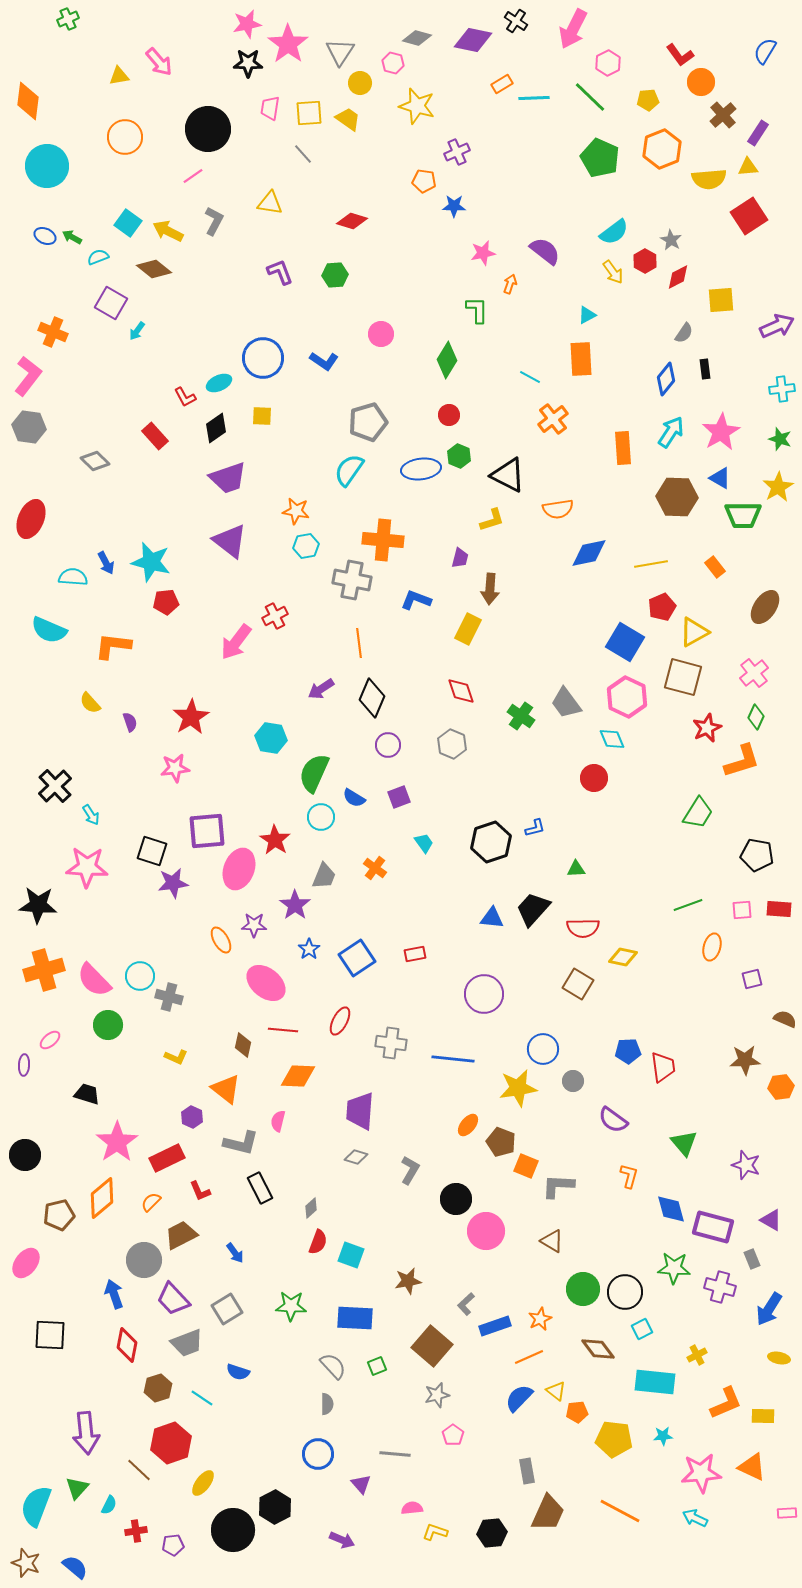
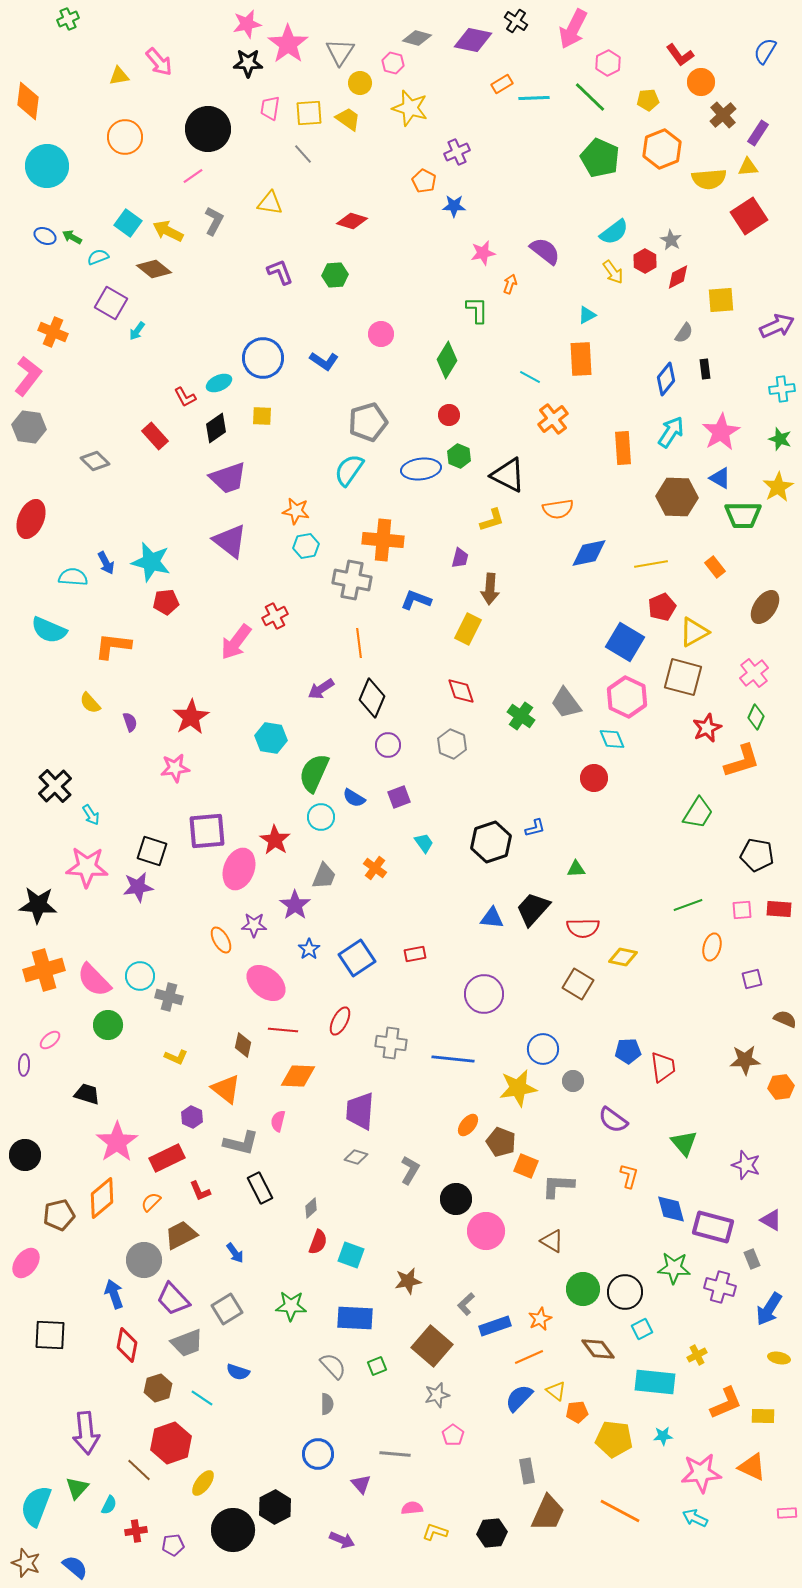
yellow star at (417, 106): moved 7 px left, 2 px down
orange pentagon at (424, 181): rotated 20 degrees clockwise
purple star at (173, 883): moved 35 px left, 4 px down
